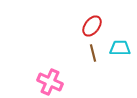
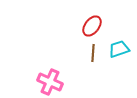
cyan trapezoid: moved 1 px left, 1 px down; rotated 20 degrees counterclockwise
brown line: rotated 18 degrees clockwise
